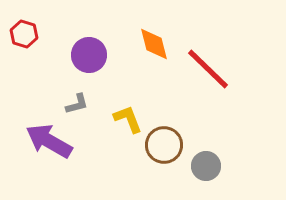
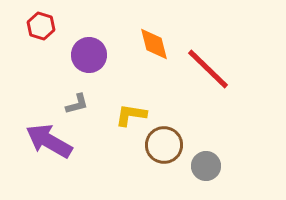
red hexagon: moved 17 px right, 8 px up
yellow L-shape: moved 3 px right, 4 px up; rotated 60 degrees counterclockwise
